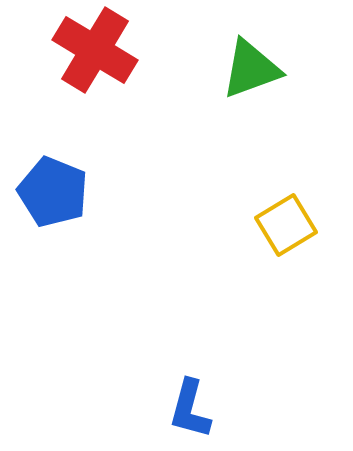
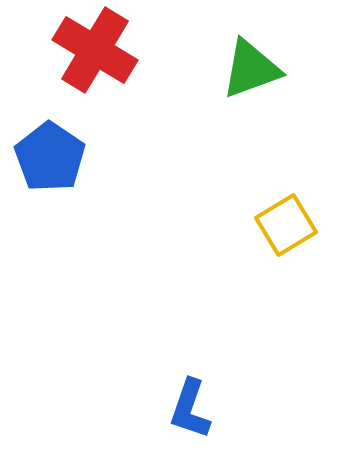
blue pentagon: moved 3 px left, 35 px up; rotated 12 degrees clockwise
blue L-shape: rotated 4 degrees clockwise
